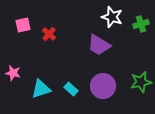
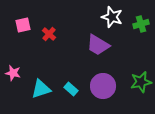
purple trapezoid: moved 1 px left
